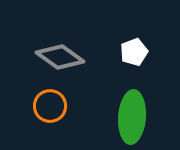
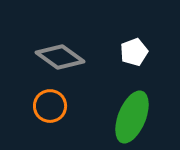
green ellipse: rotated 18 degrees clockwise
